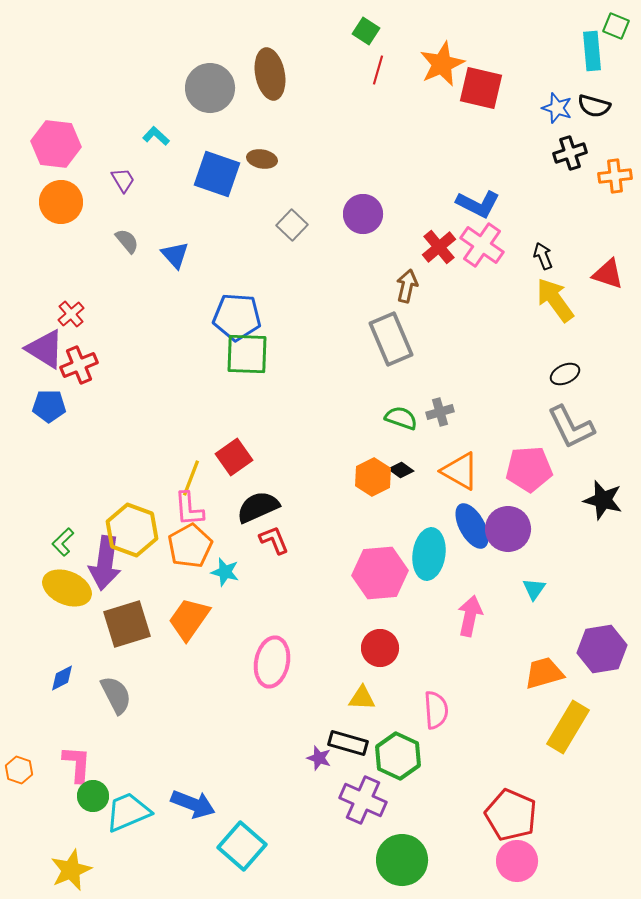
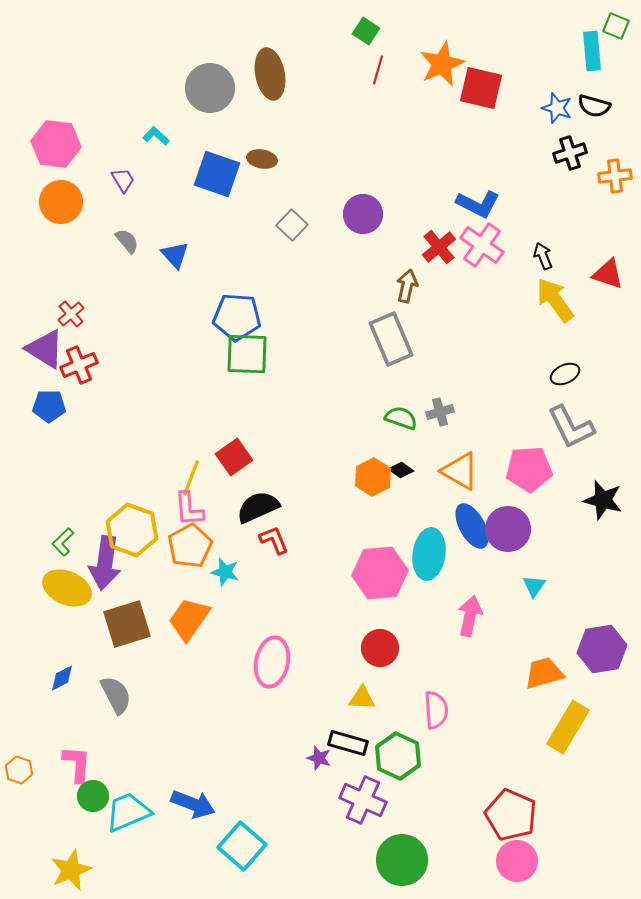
cyan triangle at (534, 589): moved 3 px up
